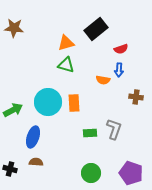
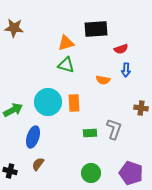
black rectangle: rotated 35 degrees clockwise
blue arrow: moved 7 px right
brown cross: moved 5 px right, 11 px down
brown semicircle: moved 2 px right, 2 px down; rotated 56 degrees counterclockwise
black cross: moved 2 px down
